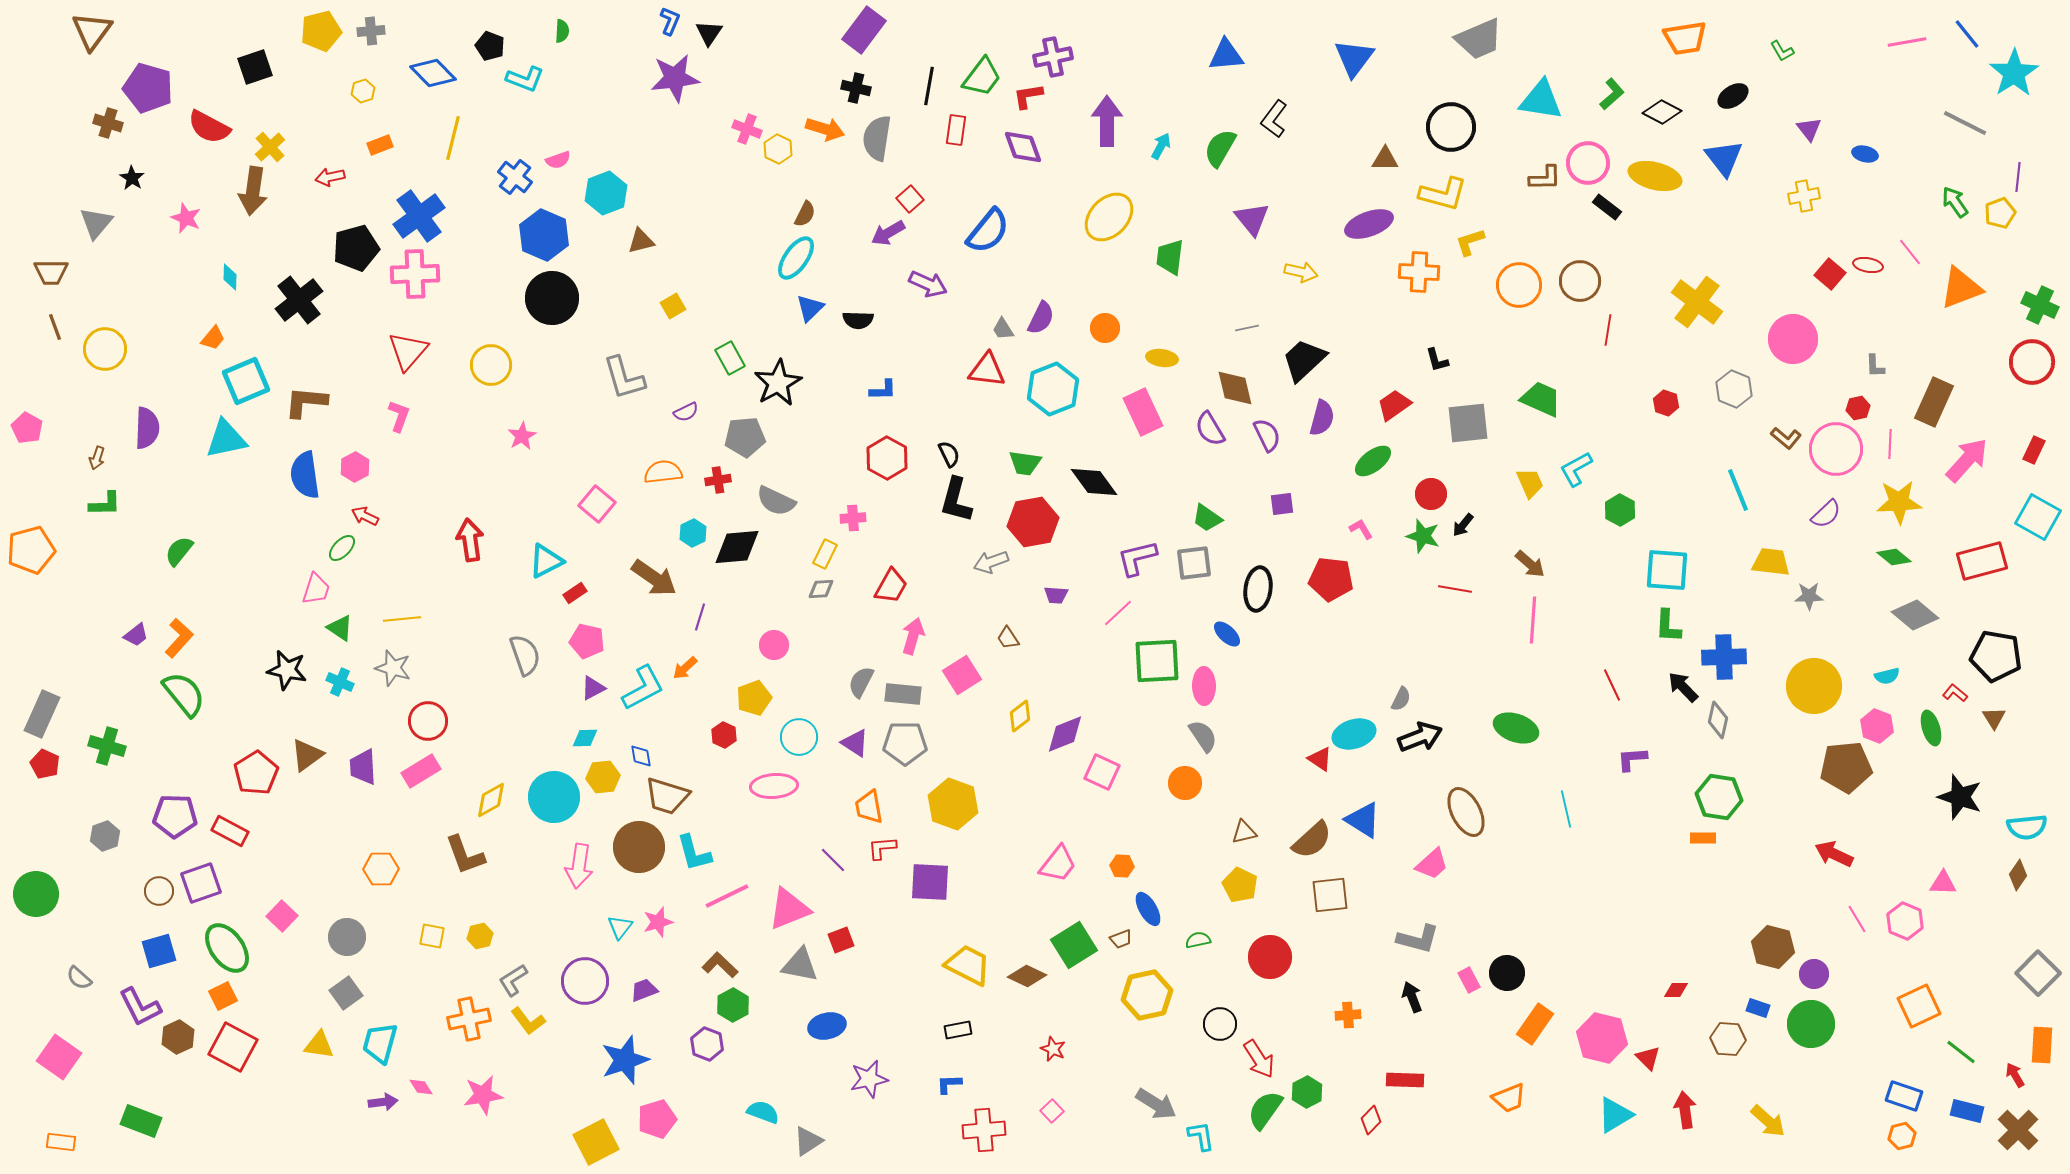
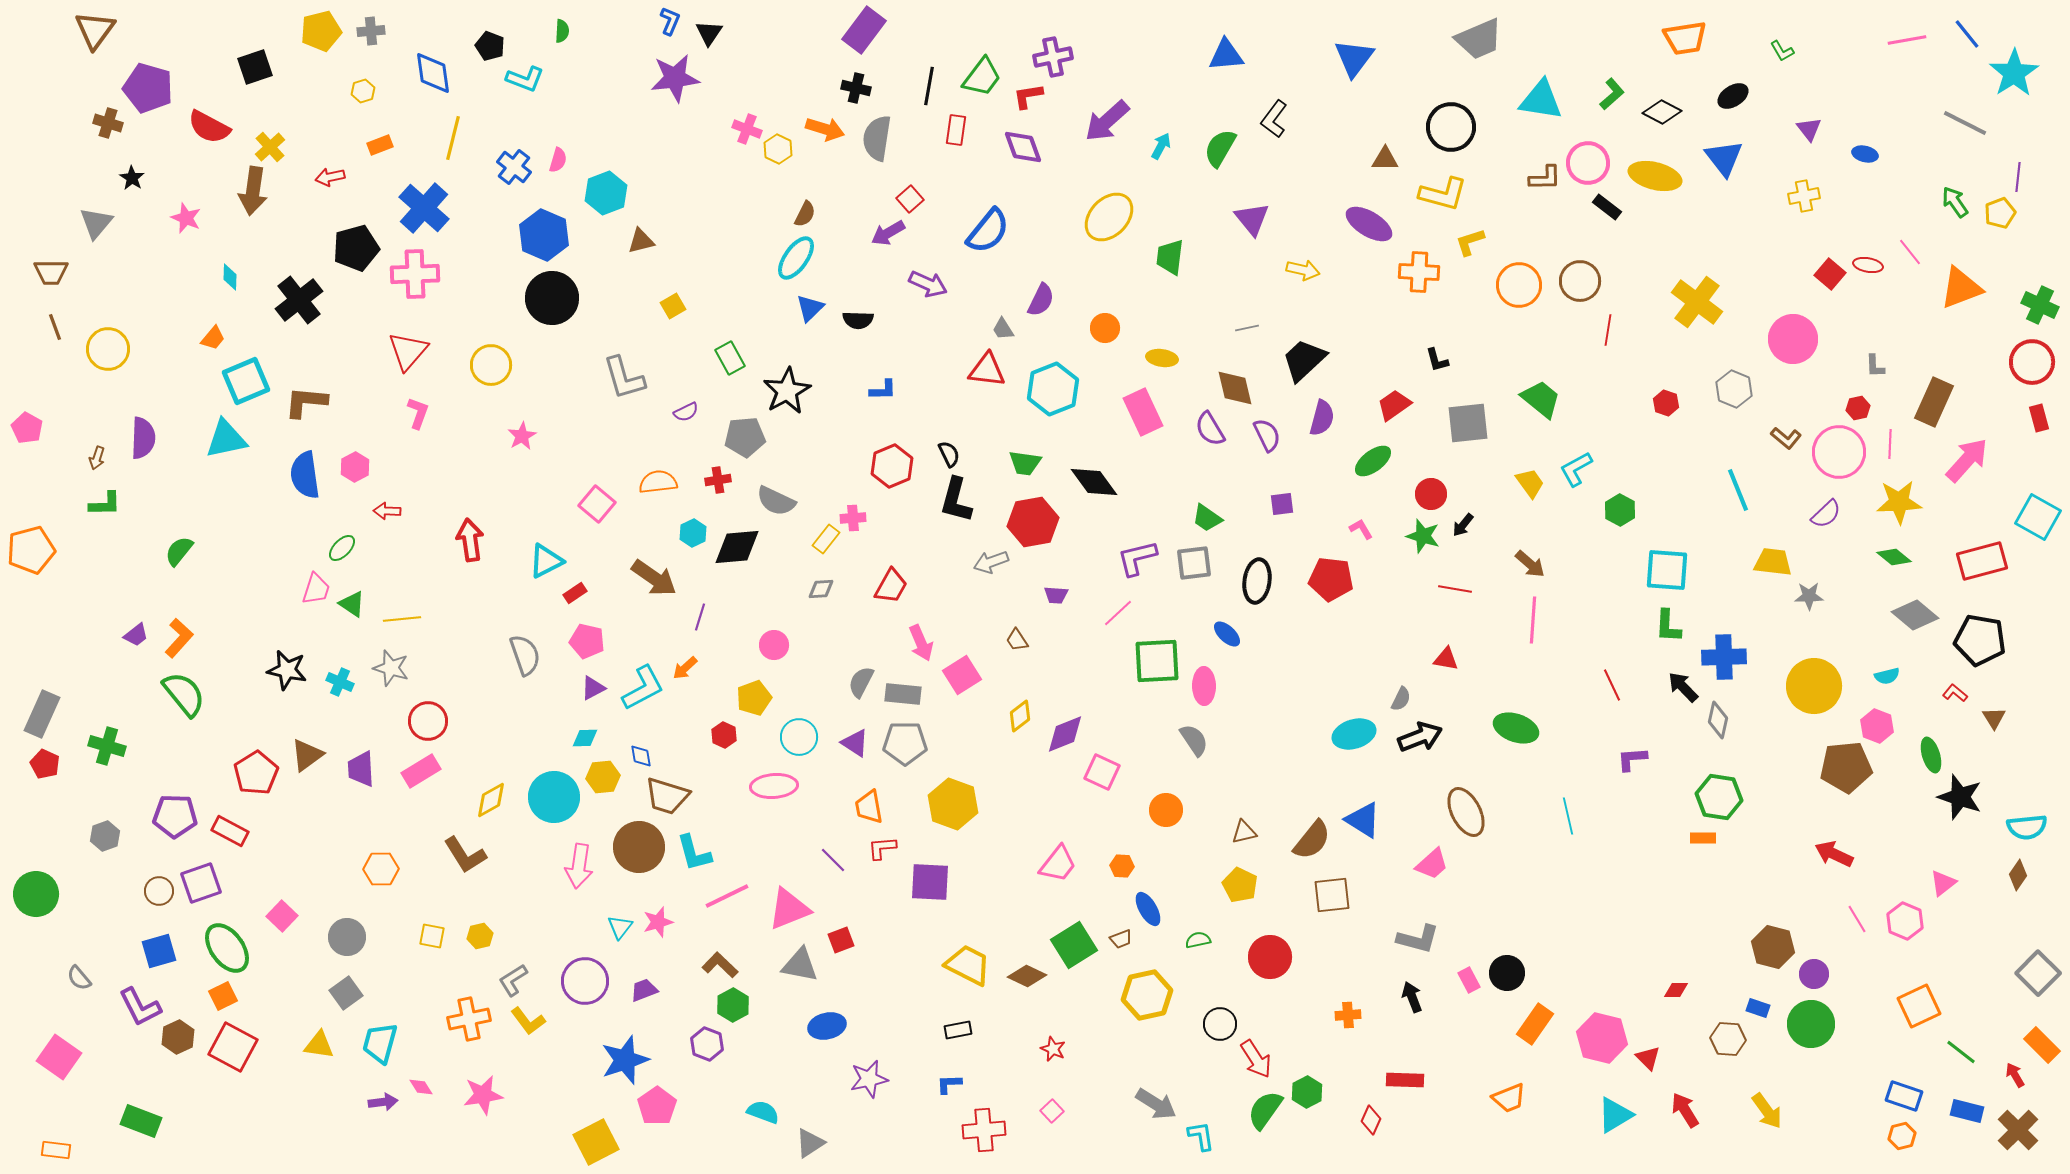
brown triangle at (92, 31): moved 3 px right, 1 px up
pink line at (1907, 42): moved 2 px up
blue diamond at (433, 73): rotated 36 degrees clockwise
purple arrow at (1107, 121): rotated 132 degrees counterclockwise
pink semicircle at (558, 160): rotated 55 degrees counterclockwise
blue cross at (515, 177): moved 1 px left, 10 px up
blue cross at (419, 216): moved 5 px right, 8 px up; rotated 12 degrees counterclockwise
purple ellipse at (1369, 224): rotated 51 degrees clockwise
yellow arrow at (1301, 272): moved 2 px right, 2 px up
purple semicircle at (1041, 318): moved 18 px up
yellow circle at (105, 349): moved 3 px right
black star at (778, 383): moved 9 px right, 8 px down
green trapezoid at (1541, 399): rotated 15 degrees clockwise
pink L-shape at (399, 416): moved 19 px right, 3 px up
purple semicircle at (147, 428): moved 4 px left, 10 px down
pink circle at (1836, 449): moved 3 px right, 3 px down
red rectangle at (2034, 450): moved 5 px right, 32 px up; rotated 40 degrees counterclockwise
red hexagon at (887, 458): moved 5 px right, 8 px down; rotated 9 degrees clockwise
orange semicircle at (663, 472): moved 5 px left, 10 px down
yellow trapezoid at (1530, 483): rotated 12 degrees counterclockwise
red arrow at (365, 516): moved 22 px right, 5 px up; rotated 24 degrees counterclockwise
yellow rectangle at (825, 554): moved 1 px right, 15 px up; rotated 12 degrees clockwise
yellow trapezoid at (1771, 562): moved 2 px right
black ellipse at (1258, 589): moved 1 px left, 8 px up
green triangle at (340, 628): moved 12 px right, 24 px up
pink arrow at (913, 636): moved 8 px right, 7 px down; rotated 141 degrees clockwise
brown trapezoid at (1008, 638): moved 9 px right, 2 px down
black pentagon at (1996, 656): moved 16 px left, 16 px up
gray star at (393, 668): moved 2 px left
green ellipse at (1931, 728): moved 27 px down
gray semicircle at (1203, 736): moved 9 px left, 4 px down
red triangle at (1320, 759): moved 126 px right, 100 px up; rotated 24 degrees counterclockwise
purple trapezoid at (363, 767): moved 2 px left, 2 px down
orange circle at (1185, 783): moved 19 px left, 27 px down
cyan line at (1566, 809): moved 2 px right, 7 px down
brown semicircle at (1312, 840): rotated 9 degrees counterclockwise
brown L-shape at (465, 855): rotated 12 degrees counterclockwise
pink triangle at (1943, 883): rotated 40 degrees counterclockwise
brown square at (1330, 895): moved 2 px right
gray semicircle at (79, 978): rotated 8 degrees clockwise
orange rectangle at (2042, 1045): rotated 48 degrees counterclockwise
red arrow at (1259, 1059): moved 3 px left
red arrow at (1685, 1110): rotated 24 degrees counterclockwise
pink pentagon at (657, 1119): moved 13 px up; rotated 18 degrees counterclockwise
red diamond at (1371, 1120): rotated 20 degrees counterclockwise
yellow arrow at (1768, 1121): moved 1 px left, 10 px up; rotated 12 degrees clockwise
gray triangle at (808, 1141): moved 2 px right, 2 px down
orange rectangle at (61, 1142): moved 5 px left, 8 px down
